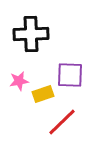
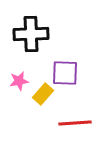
purple square: moved 5 px left, 2 px up
yellow rectangle: rotated 30 degrees counterclockwise
red line: moved 13 px right, 1 px down; rotated 40 degrees clockwise
